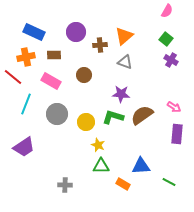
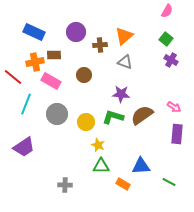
orange cross: moved 9 px right, 5 px down
